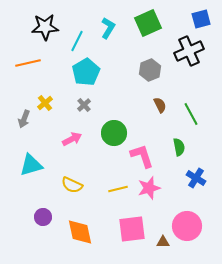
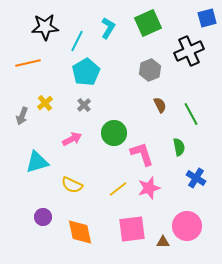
blue square: moved 6 px right, 1 px up
gray arrow: moved 2 px left, 3 px up
pink L-shape: moved 2 px up
cyan triangle: moved 6 px right, 3 px up
yellow line: rotated 24 degrees counterclockwise
